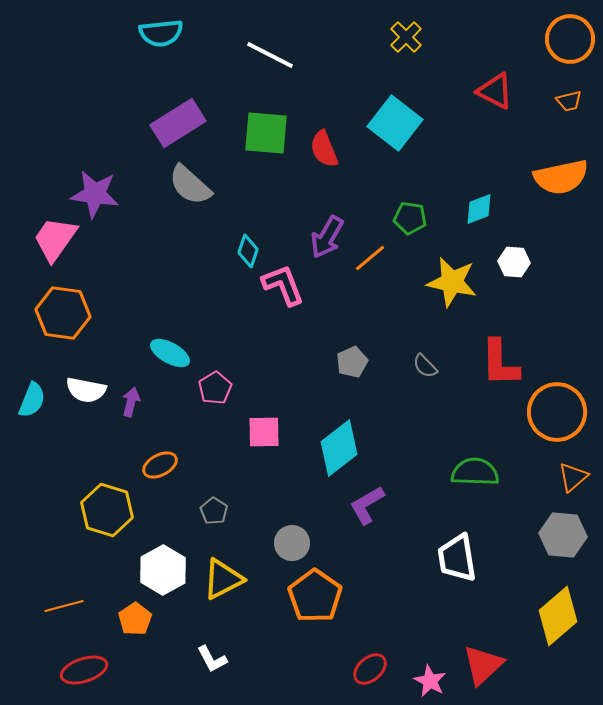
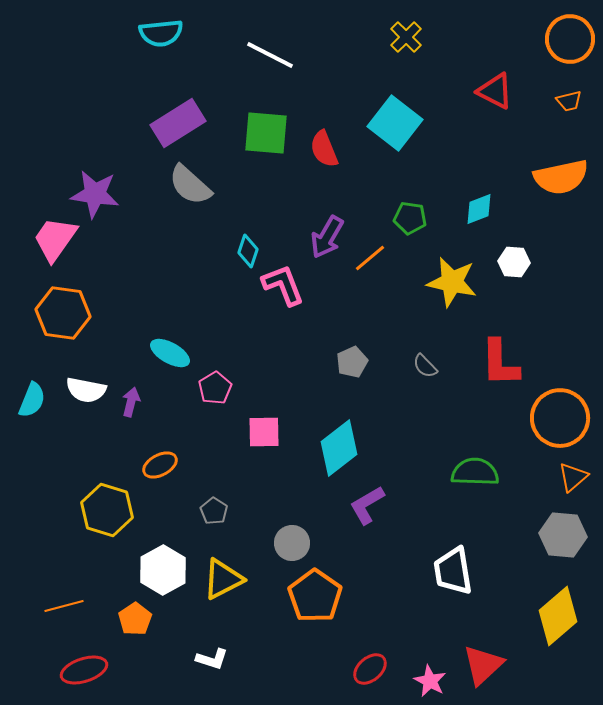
orange circle at (557, 412): moved 3 px right, 6 px down
white trapezoid at (457, 558): moved 4 px left, 13 px down
white L-shape at (212, 659): rotated 44 degrees counterclockwise
